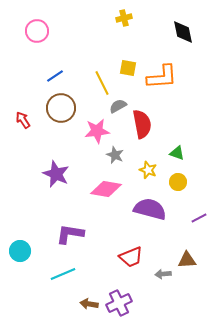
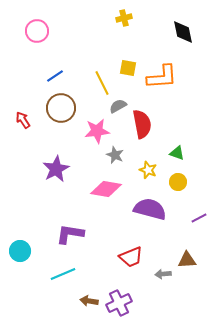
purple star: moved 5 px up; rotated 20 degrees clockwise
brown arrow: moved 3 px up
